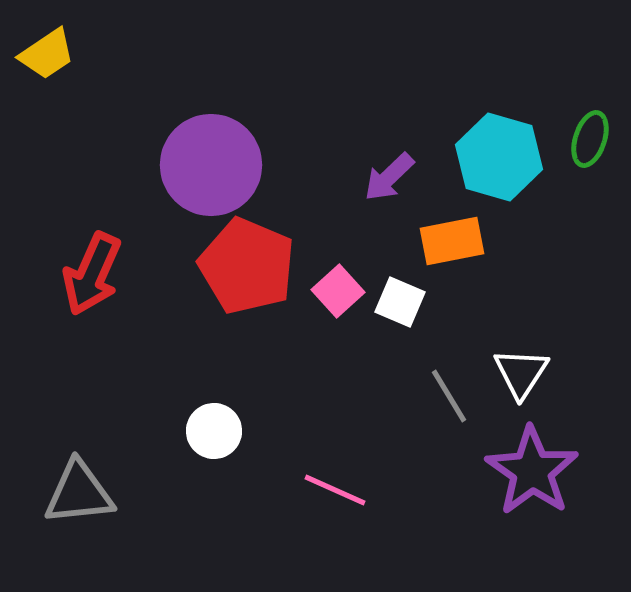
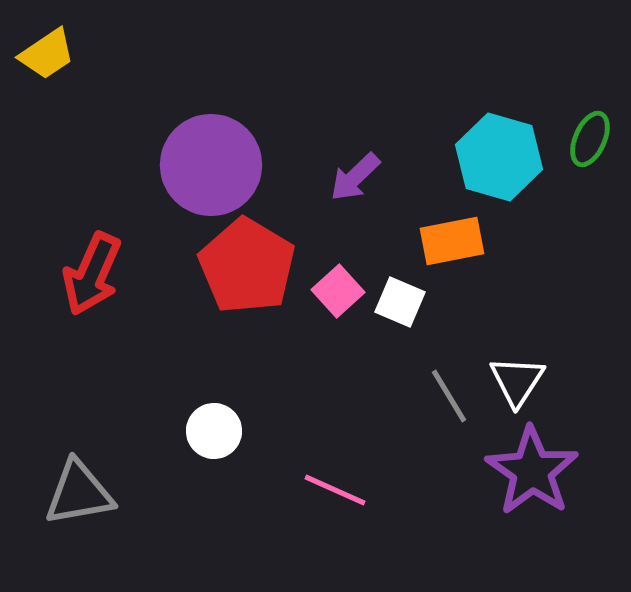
green ellipse: rotated 6 degrees clockwise
purple arrow: moved 34 px left
red pentagon: rotated 8 degrees clockwise
white triangle: moved 4 px left, 8 px down
gray triangle: rotated 4 degrees counterclockwise
